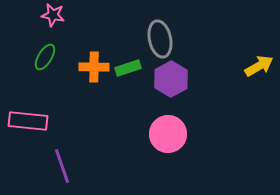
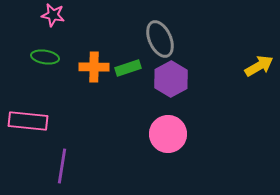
gray ellipse: rotated 12 degrees counterclockwise
green ellipse: rotated 68 degrees clockwise
purple line: rotated 28 degrees clockwise
